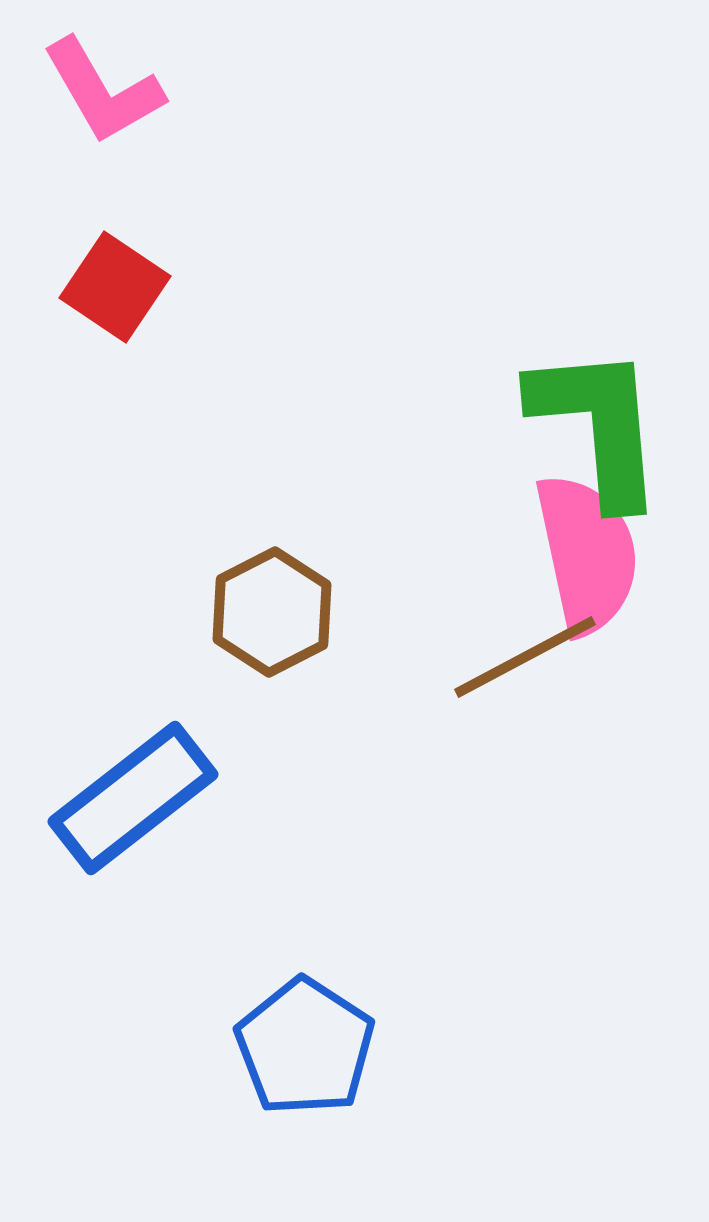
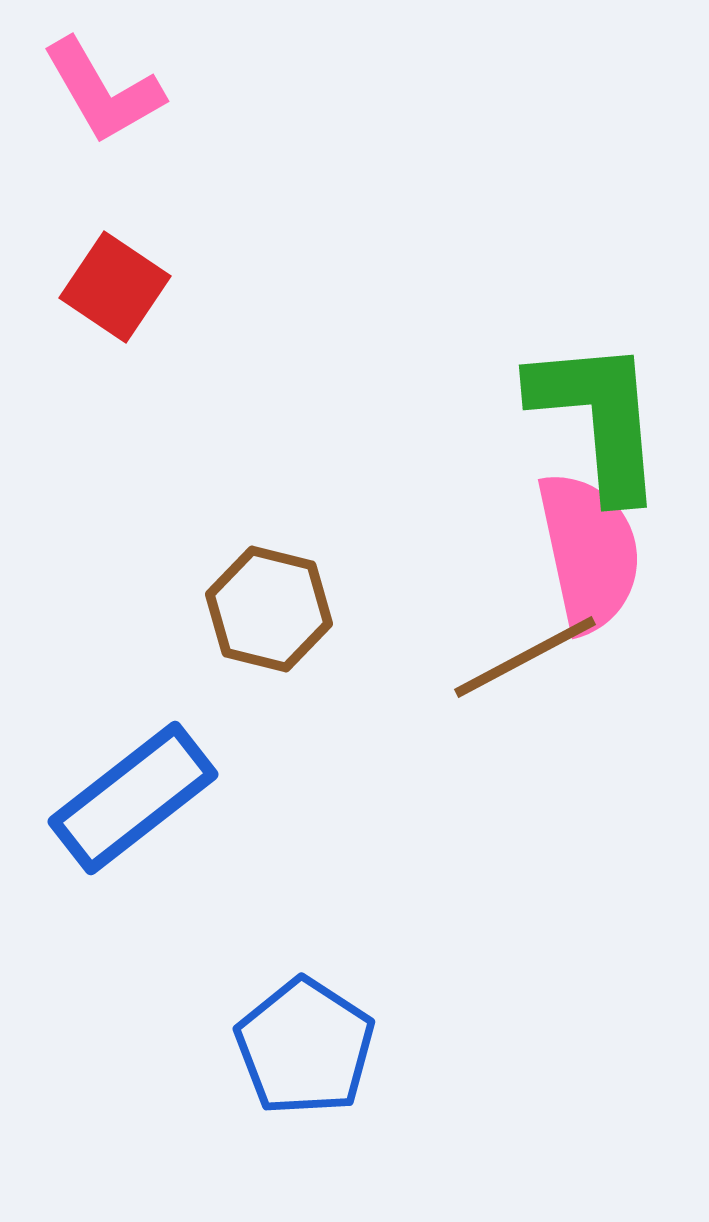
green L-shape: moved 7 px up
pink semicircle: moved 2 px right, 2 px up
brown hexagon: moved 3 px left, 3 px up; rotated 19 degrees counterclockwise
